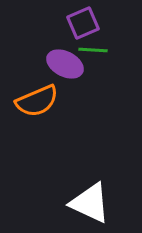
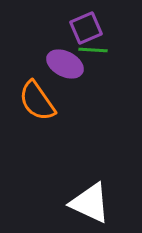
purple square: moved 3 px right, 5 px down
orange semicircle: rotated 78 degrees clockwise
